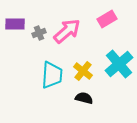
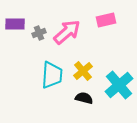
pink rectangle: moved 1 px left, 1 px down; rotated 18 degrees clockwise
pink arrow: moved 1 px down
cyan cross: moved 21 px down
yellow cross: rotated 12 degrees clockwise
